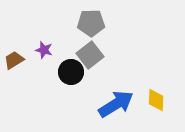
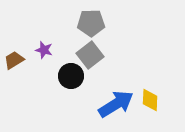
black circle: moved 4 px down
yellow diamond: moved 6 px left
